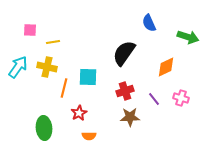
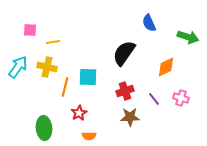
orange line: moved 1 px right, 1 px up
